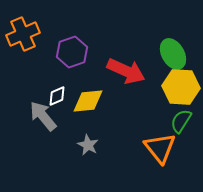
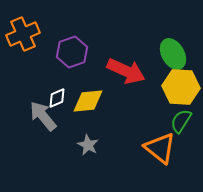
white diamond: moved 2 px down
orange triangle: rotated 12 degrees counterclockwise
